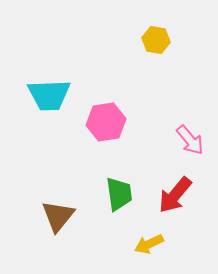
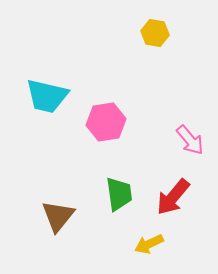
yellow hexagon: moved 1 px left, 7 px up
cyan trapezoid: moved 2 px left, 1 px down; rotated 15 degrees clockwise
red arrow: moved 2 px left, 2 px down
